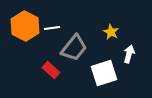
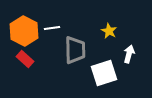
orange hexagon: moved 1 px left, 5 px down
yellow star: moved 2 px left, 1 px up
gray trapezoid: moved 1 px right, 2 px down; rotated 40 degrees counterclockwise
red rectangle: moved 26 px left, 11 px up
